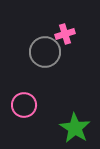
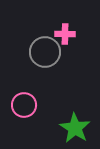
pink cross: rotated 18 degrees clockwise
